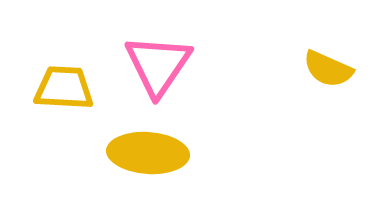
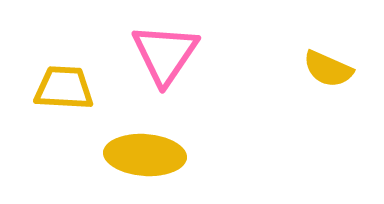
pink triangle: moved 7 px right, 11 px up
yellow ellipse: moved 3 px left, 2 px down
